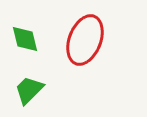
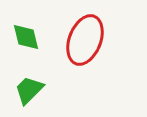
green diamond: moved 1 px right, 2 px up
